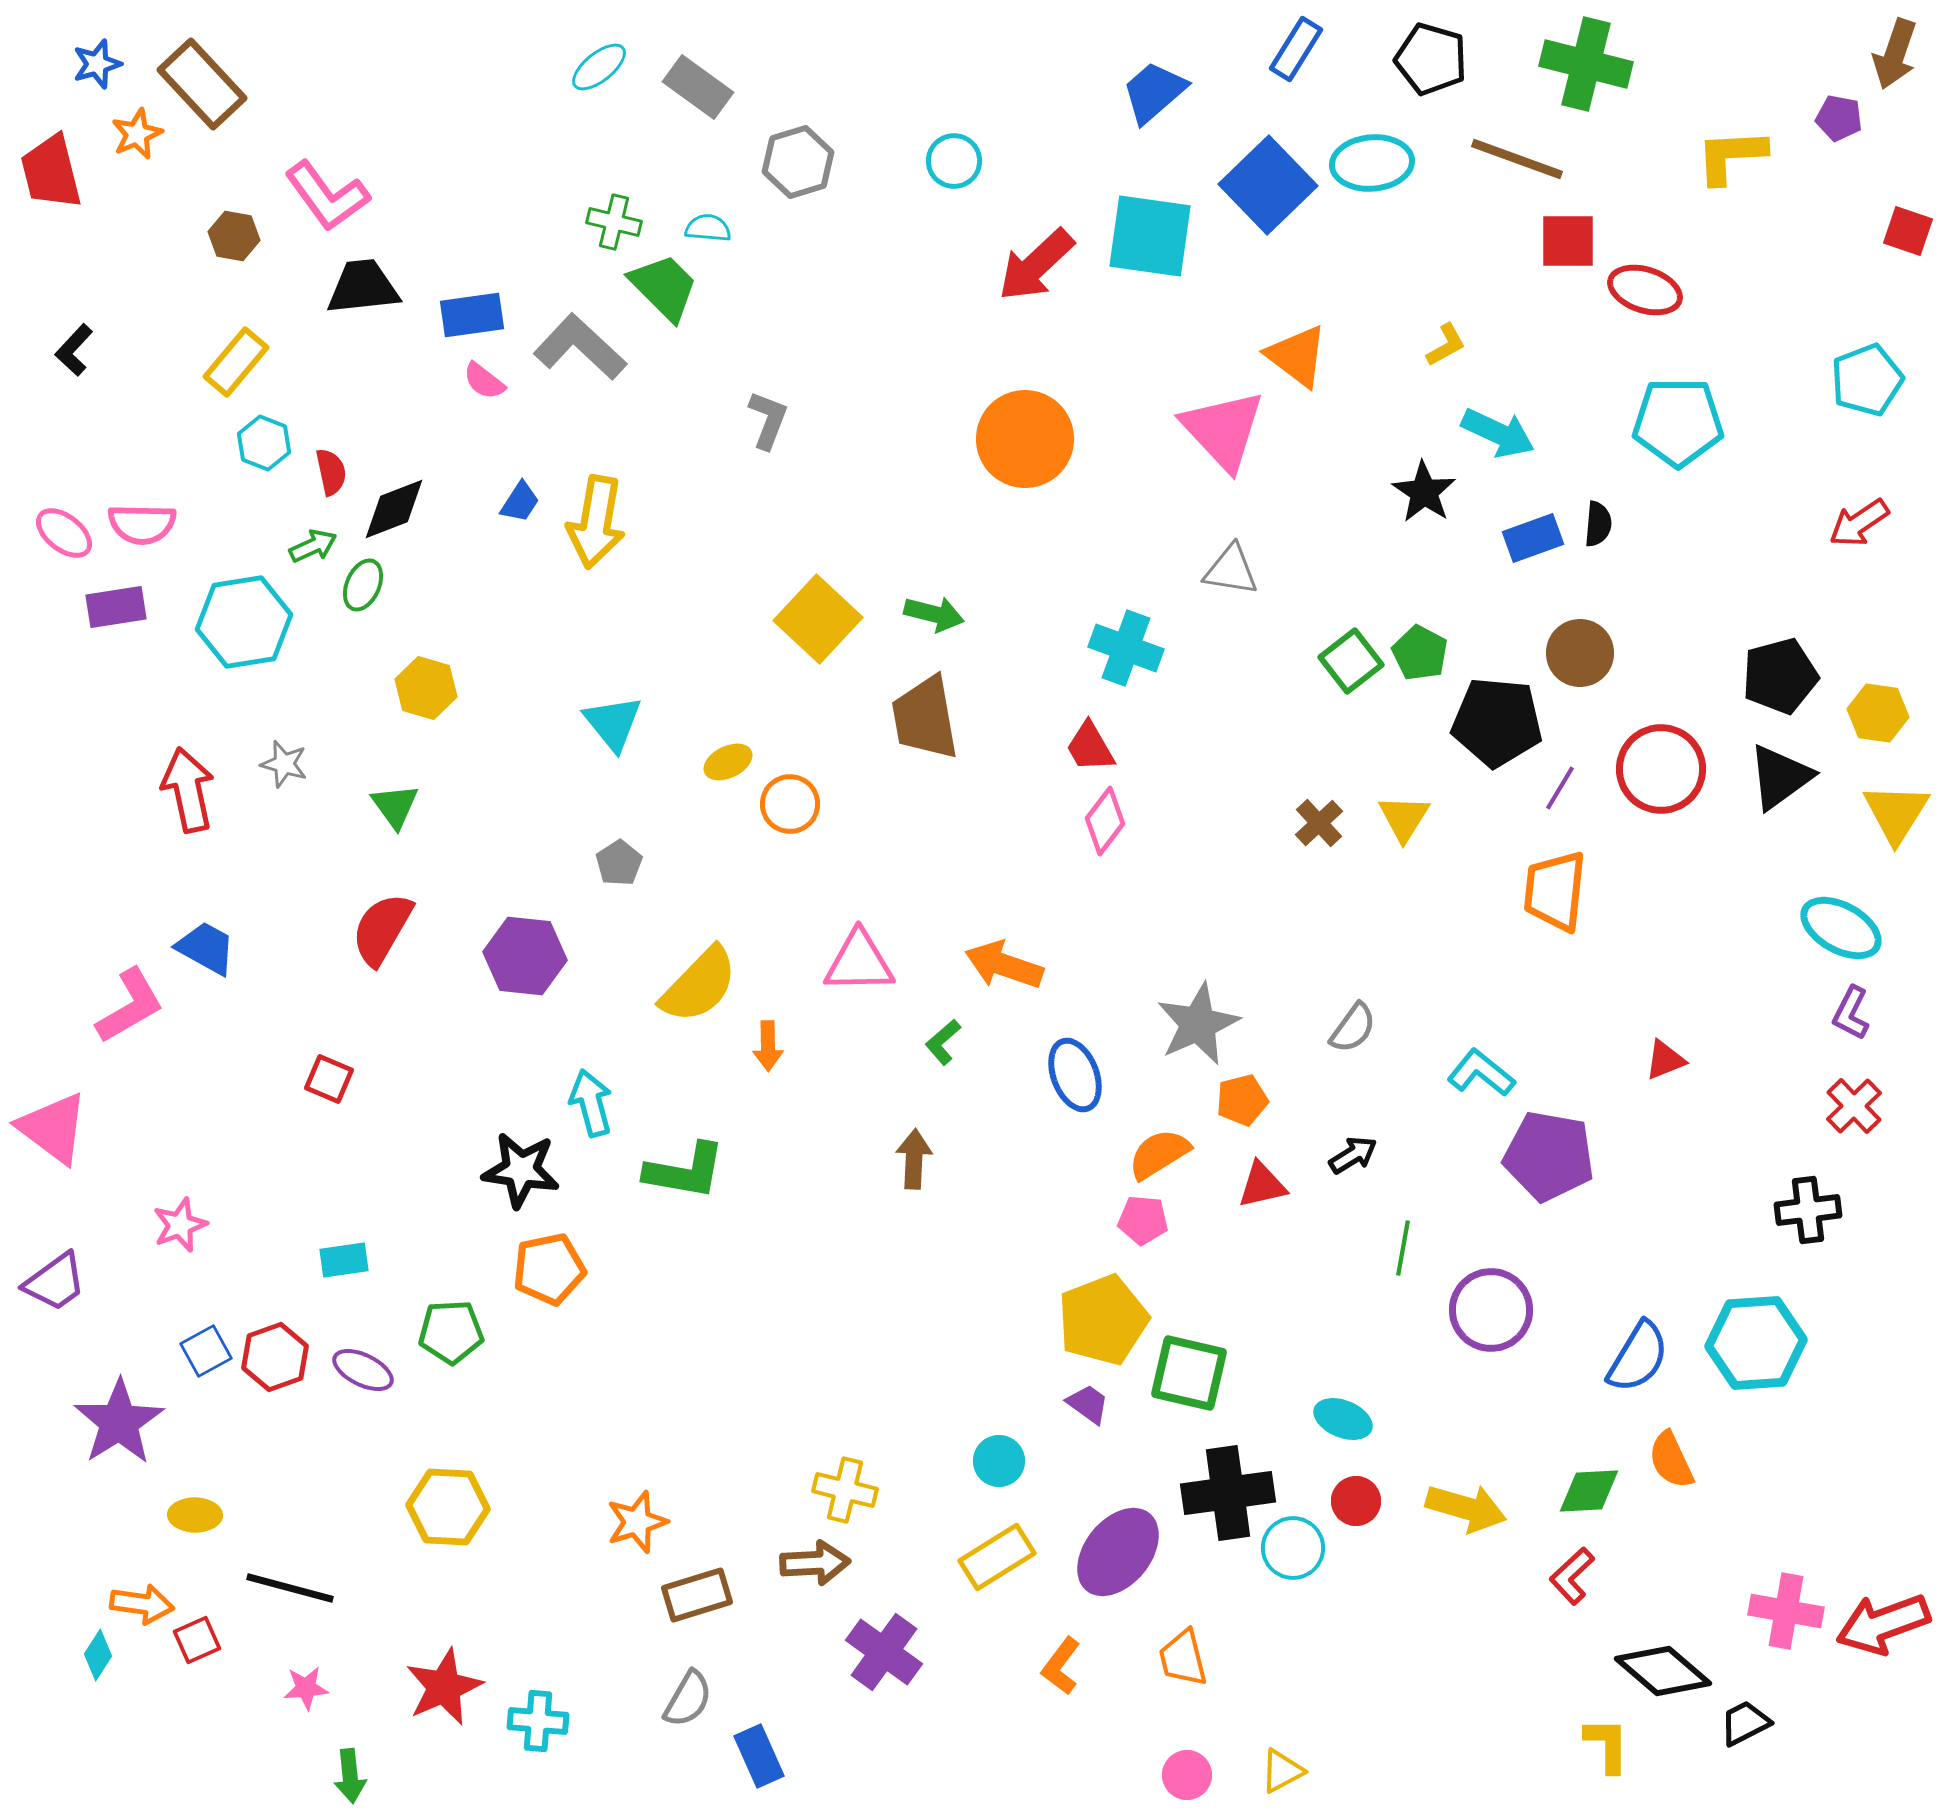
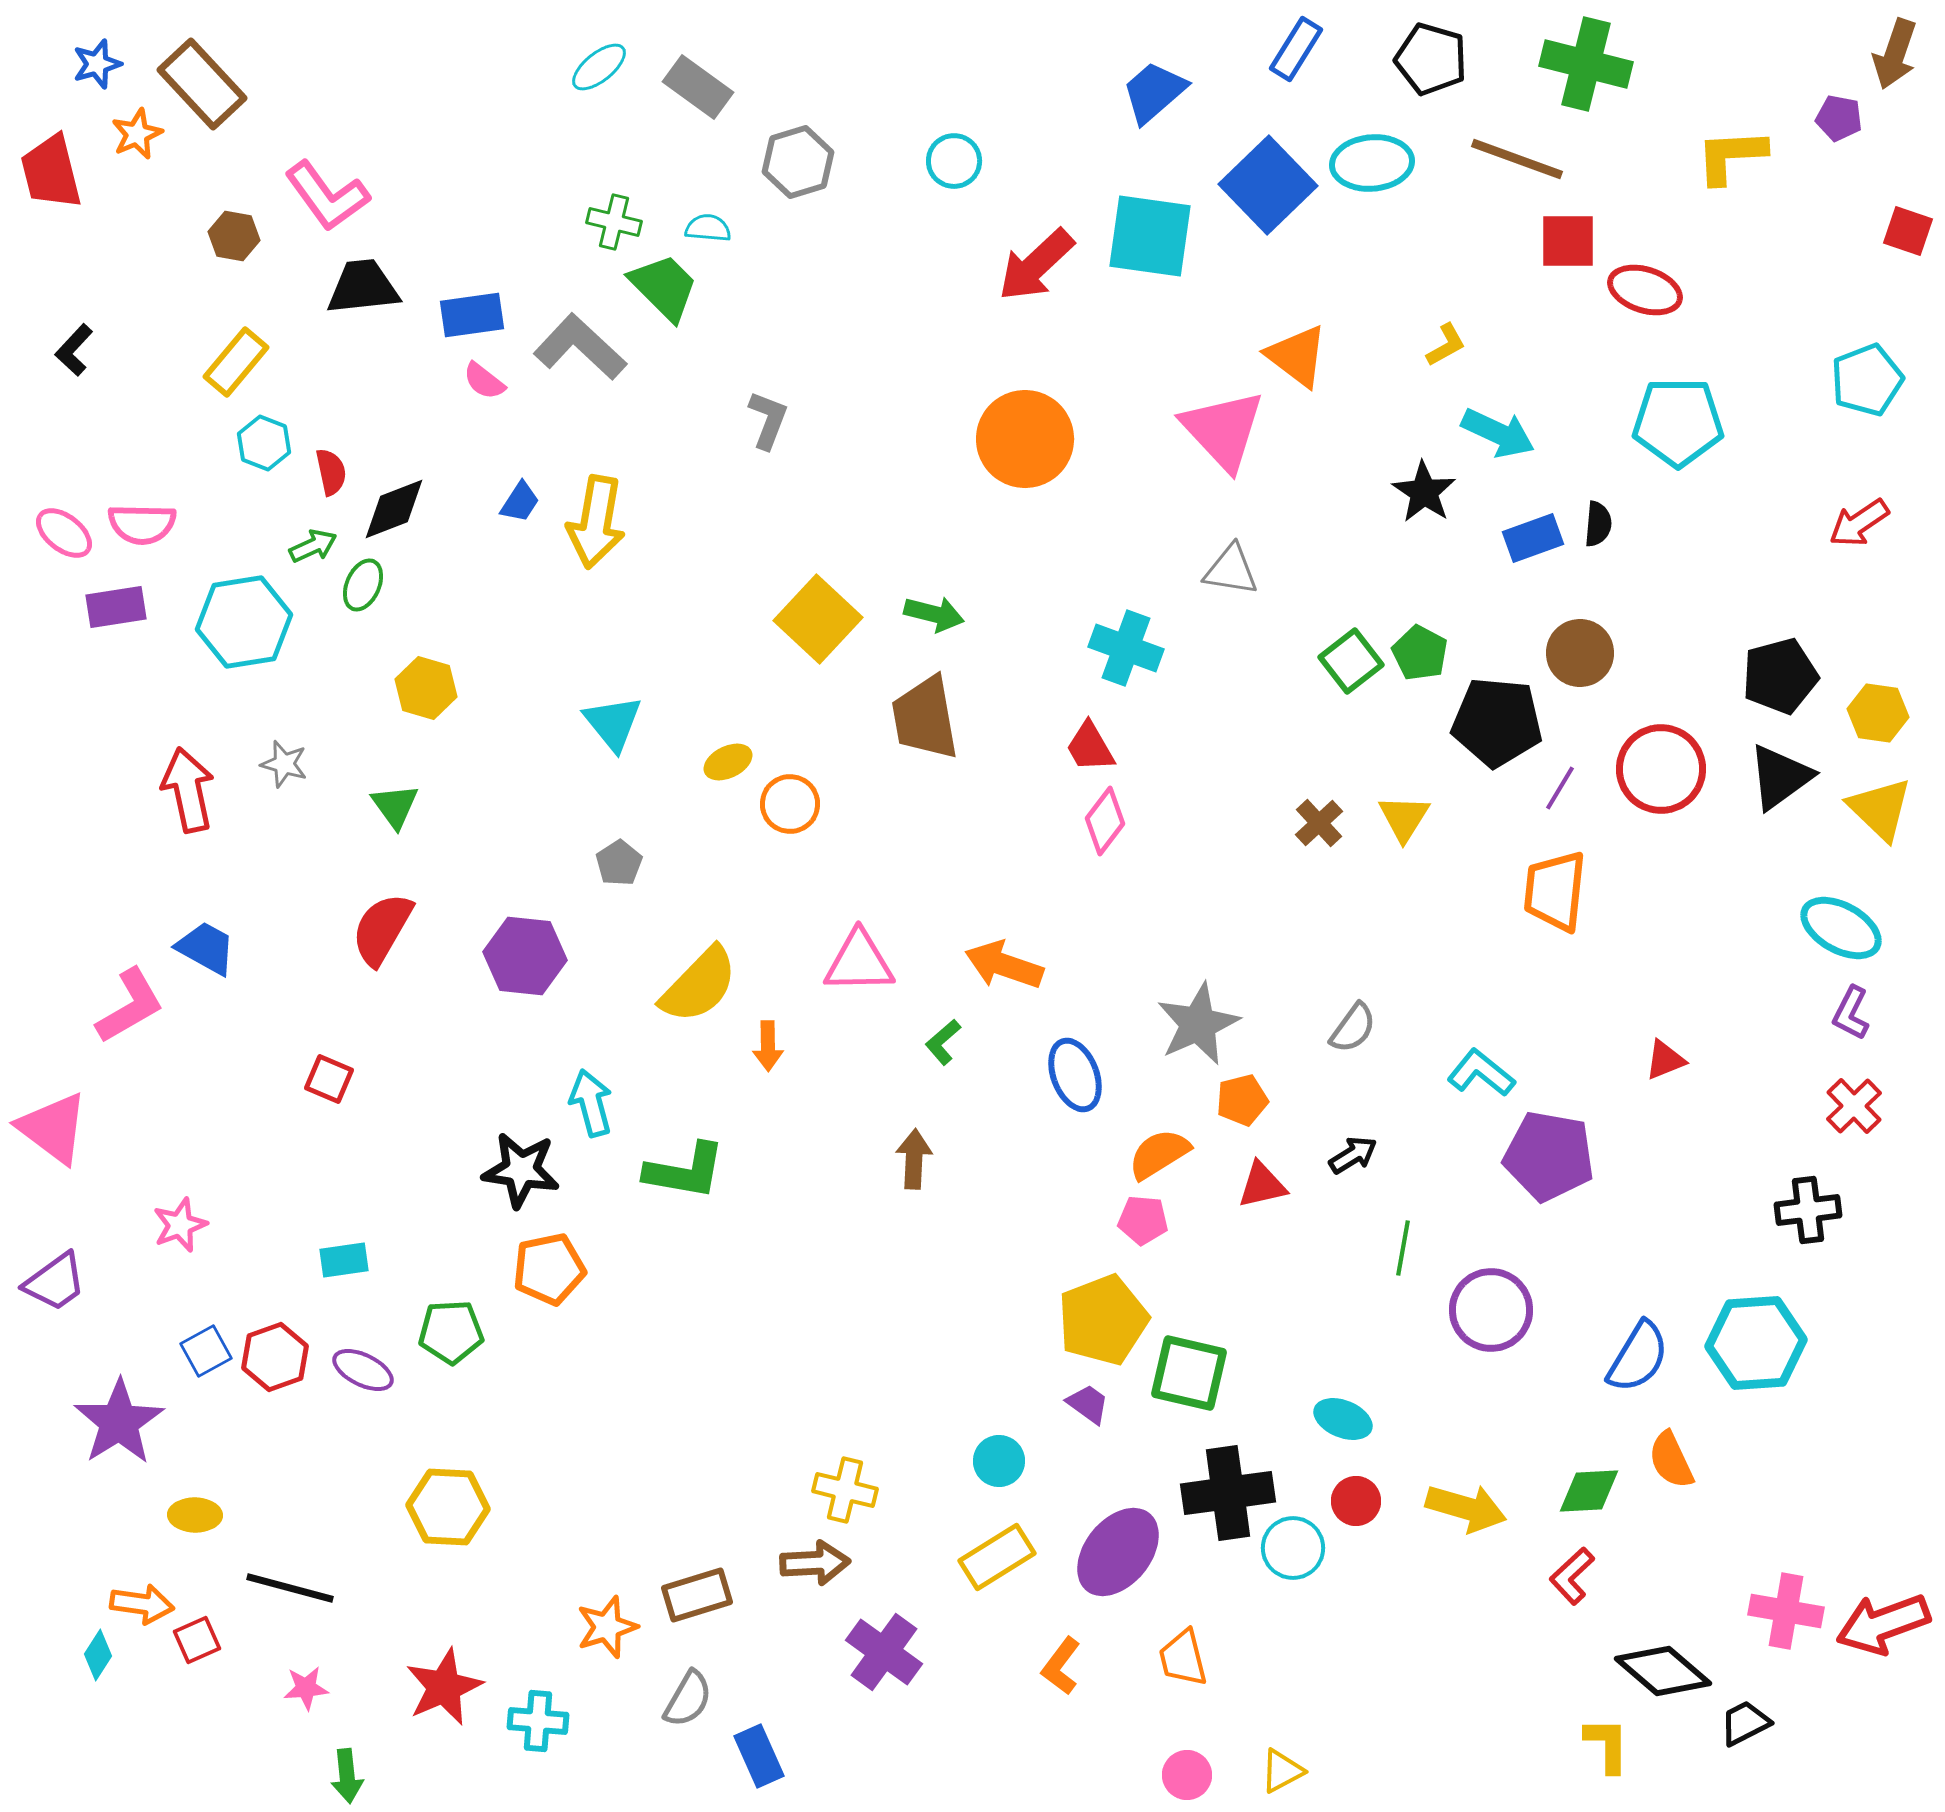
yellow triangle at (1896, 813): moved 16 px left, 4 px up; rotated 18 degrees counterclockwise
orange star at (637, 1522): moved 30 px left, 105 px down
green arrow at (350, 1776): moved 3 px left
